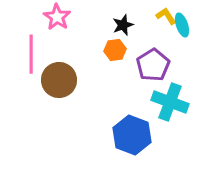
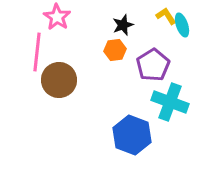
pink line: moved 6 px right, 2 px up; rotated 6 degrees clockwise
